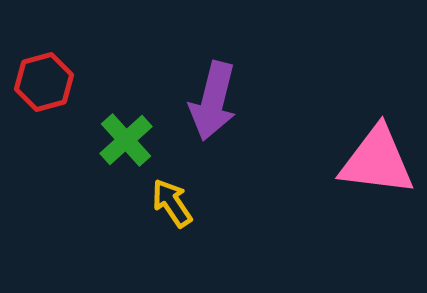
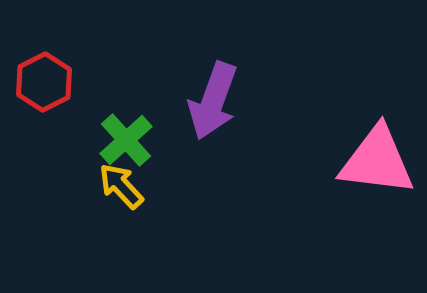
red hexagon: rotated 12 degrees counterclockwise
purple arrow: rotated 6 degrees clockwise
yellow arrow: moved 51 px left, 17 px up; rotated 9 degrees counterclockwise
